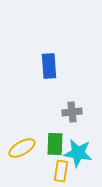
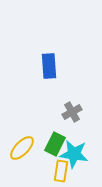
gray cross: rotated 24 degrees counterclockwise
green rectangle: rotated 25 degrees clockwise
yellow ellipse: rotated 16 degrees counterclockwise
cyan star: moved 4 px left, 1 px down
